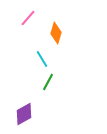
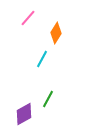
orange diamond: rotated 15 degrees clockwise
cyan line: rotated 60 degrees clockwise
green line: moved 17 px down
